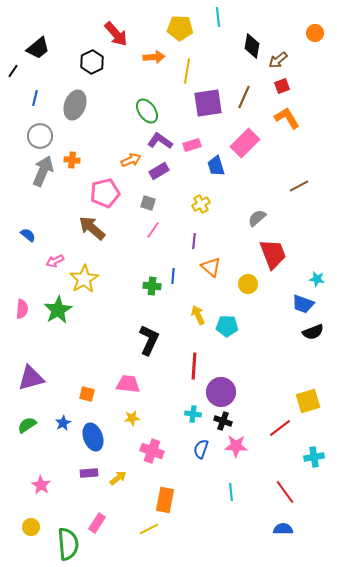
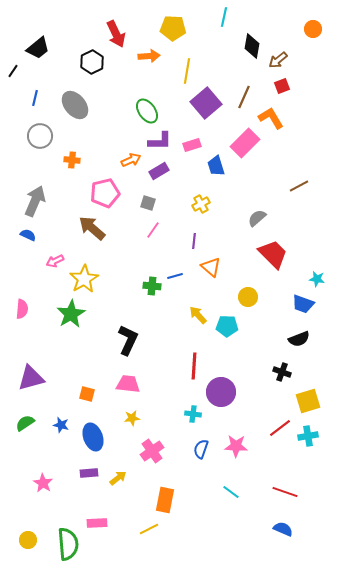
cyan line at (218, 17): moved 6 px right; rotated 18 degrees clockwise
yellow pentagon at (180, 28): moved 7 px left
orange circle at (315, 33): moved 2 px left, 4 px up
red arrow at (116, 34): rotated 16 degrees clockwise
orange arrow at (154, 57): moved 5 px left, 1 px up
purple square at (208, 103): moved 2 px left; rotated 32 degrees counterclockwise
gray ellipse at (75, 105): rotated 60 degrees counterclockwise
orange L-shape at (287, 118): moved 16 px left
purple L-shape at (160, 141): rotated 145 degrees clockwise
gray arrow at (43, 171): moved 8 px left, 30 px down
blue semicircle at (28, 235): rotated 14 degrees counterclockwise
red trapezoid at (273, 254): rotated 24 degrees counterclockwise
blue line at (173, 276): moved 2 px right; rotated 70 degrees clockwise
yellow circle at (248, 284): moved 13 px down
green star at (58, 310): moved 13 px right, 4 px down
yellow arrow at (198, 315): rotated 18 degrees counterclockwise
black semicircle at (313, 332): moved 14 px left, 7 px down
black L-shape at (149, 340): moved 21 px left
black cross at (223, 421): moved 59 px right, 49 px up
blue star at (63, 423): moved 2 px left, 2 px down; rotated 28 degrees counterclockwise
green semicircle at (27, 425): moved 2 px left, 2 px up
pink cross at (152, 451): rotated 35 degrees clockwise
cyan cross at (314, 457): moved 6 px left, 21 px up
pink star at (41, 485): moved 2 px right, 2 px up
cyan line at (231, 492): rotated 48 degrees counterclockwise
red line at (285, 492): rotated 35 degrees counterclockwise
pink rectangle at (97, 523): rotated 54 degrees clockwise
yellow circle at (31, 527): moved 3 px left, 13 px down
blue semicircle at (283, 529): rotated 24 degrees clockwise
